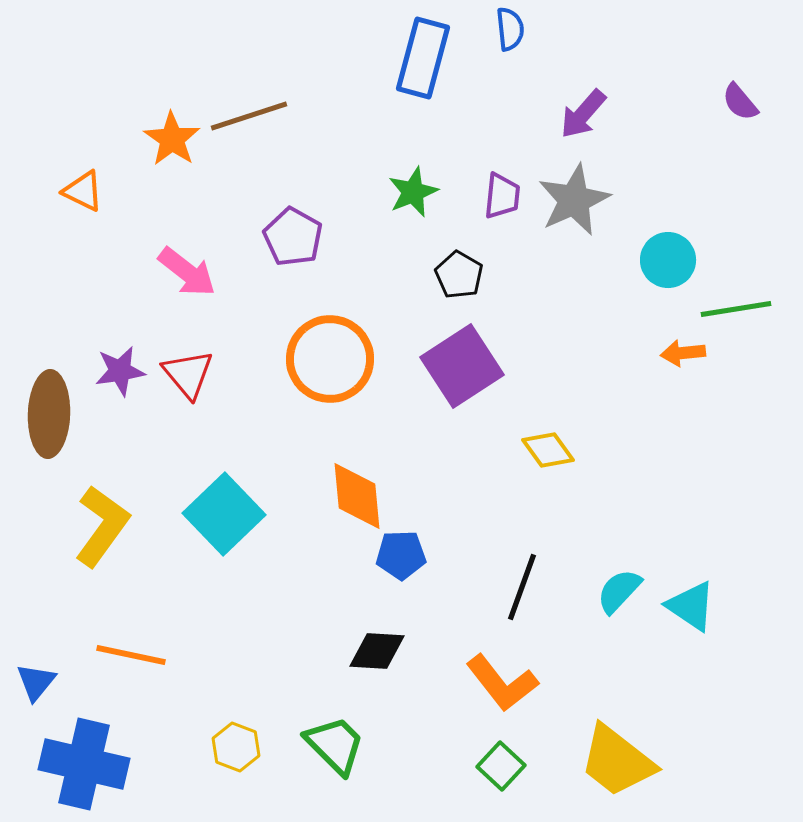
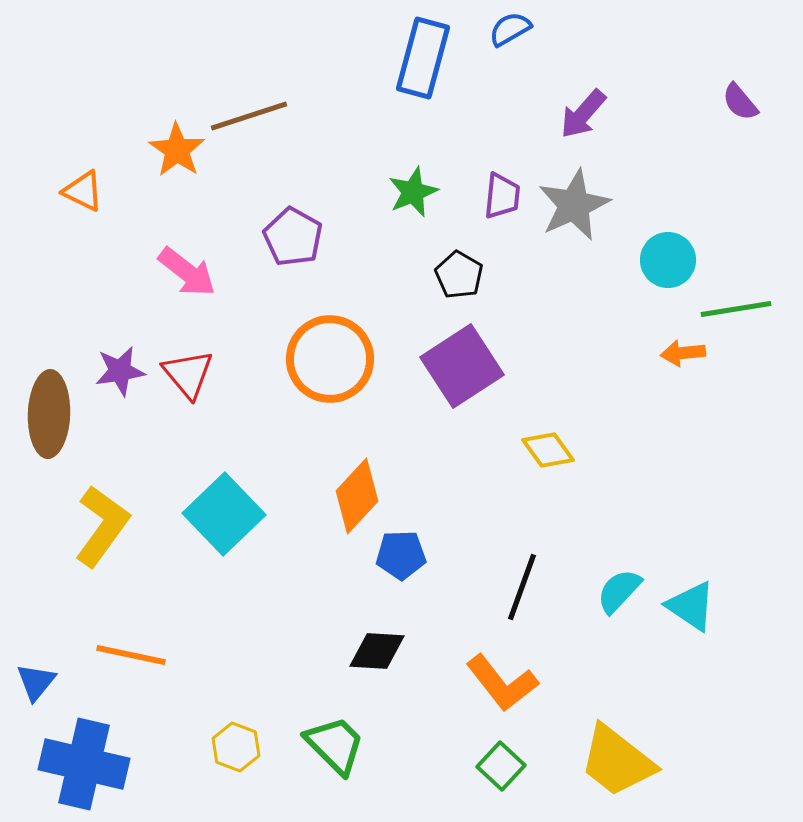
blue semicircle: rotated 114 degrees counterclockwise
orange star: moved 5 px right, 11 px down
gray star: moved 5 px down
orange diamond: rotated 48 degrees clockwise
